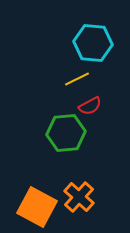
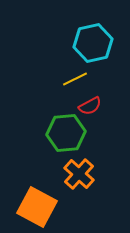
cyan hexagon: rotated 18 degrees counterclockwise
yellow line: moved 2 px left
orange cross: moved 23 px up
